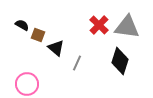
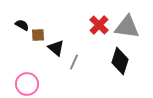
brown square: rotated 24 degrees counterclockwise
gray line: moved 3 px left, 1 px up
